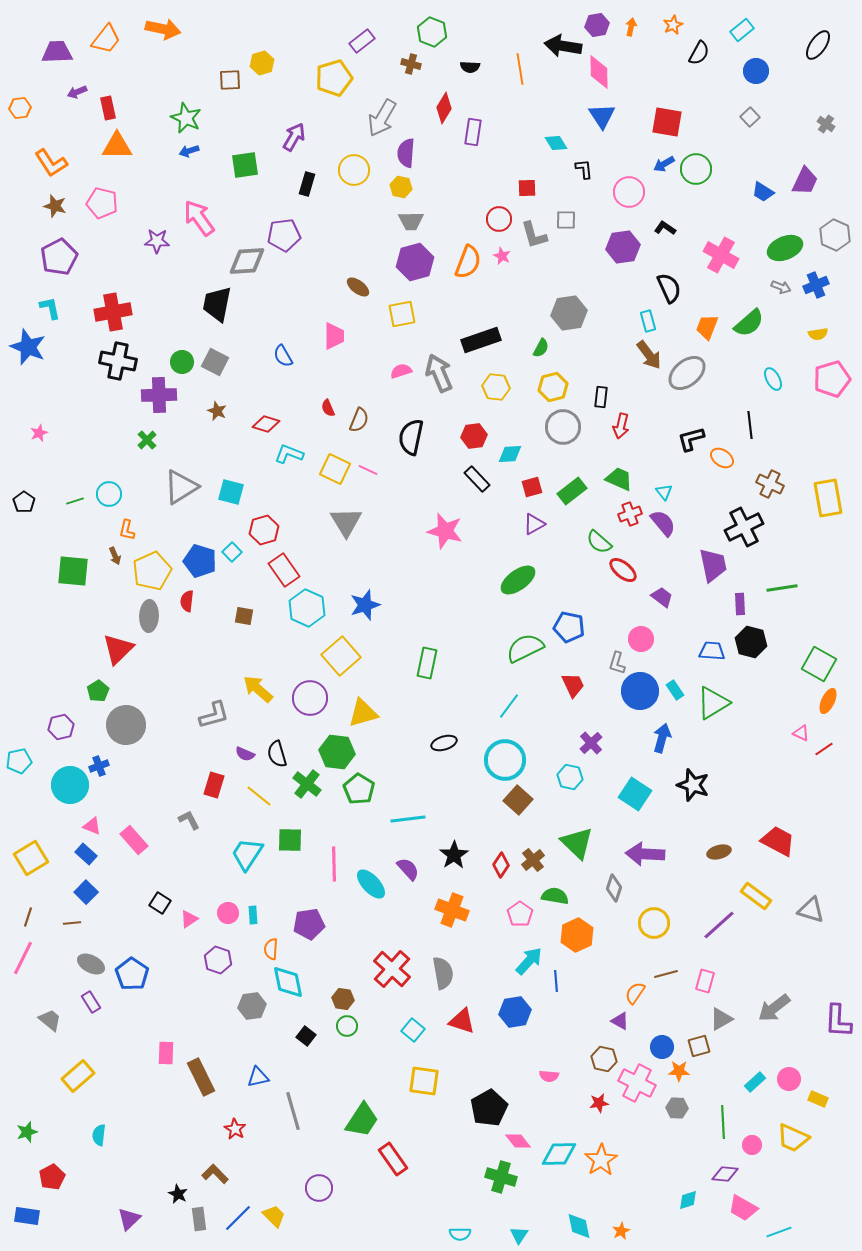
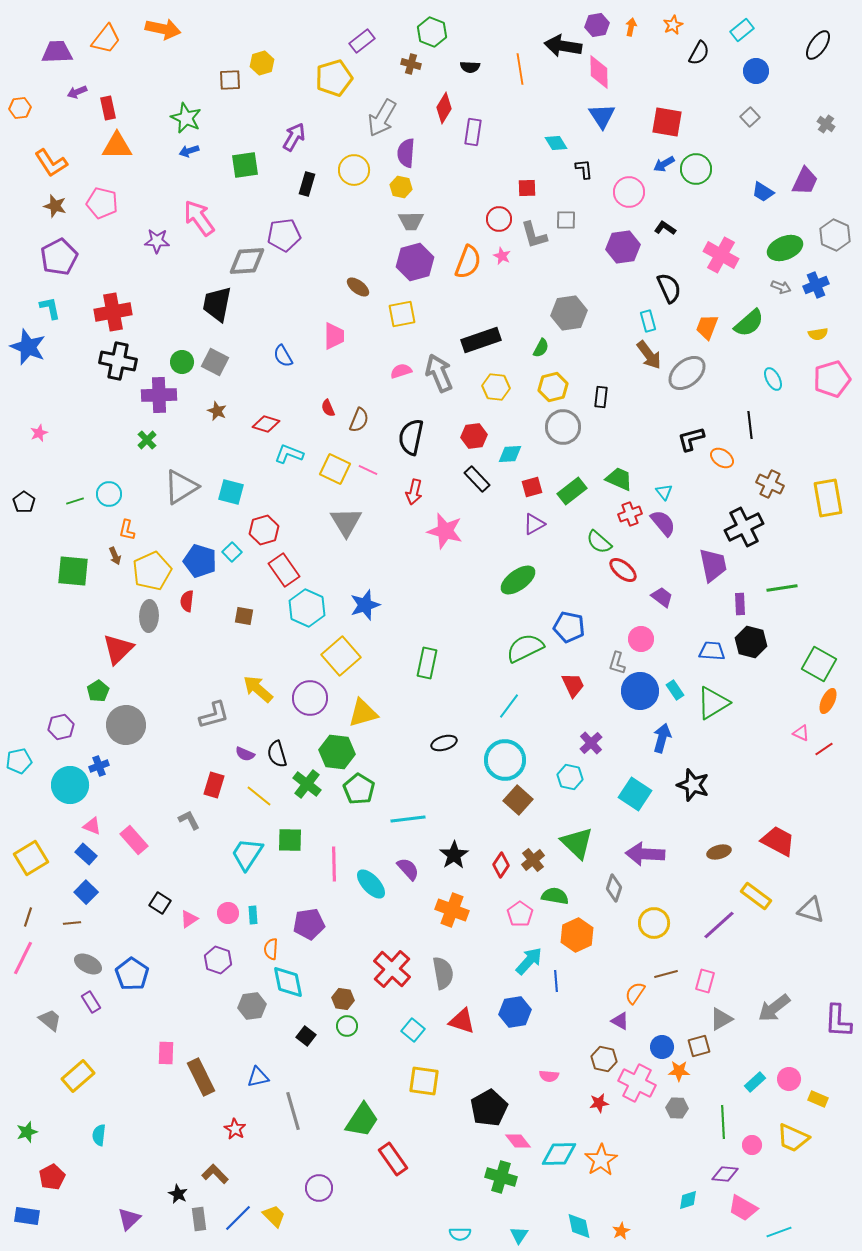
red arrow at (621, 426): moved 207 px left, 66 px down
gray ellipse at (91, 964): moved 3 px left
